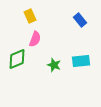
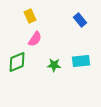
pink semicircle: rotated 14 degrees clockwise
green diamond: moved 3 px down
green star: rotated 16 degrees counterclockwise
